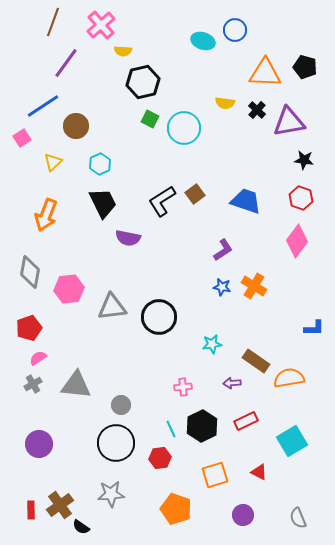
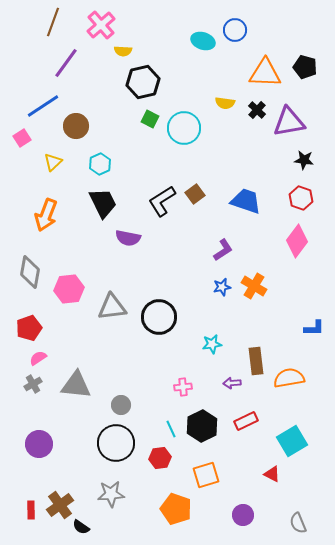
blue star at (222, 287): rotated 24 degrees counterclockwise
brown rectangle at (256, 361): rotated 48 degrees clockwise
red triangle at (259, 472): moved 13 px right, 2 px down
orange square at (215, 475): moved 9 px left
gray semicircle at (298, 518): moved 5 px down
